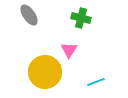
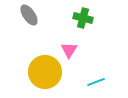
green cross: moved 2 px right
